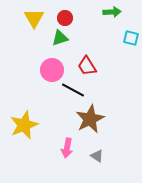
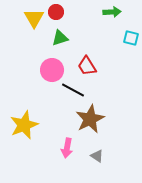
red circle: moved 9 px left, 6 px up
